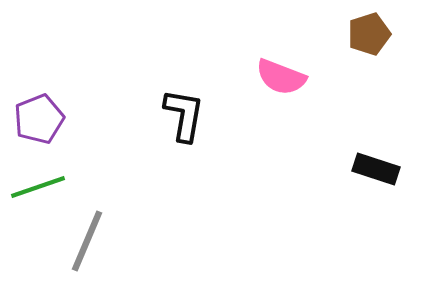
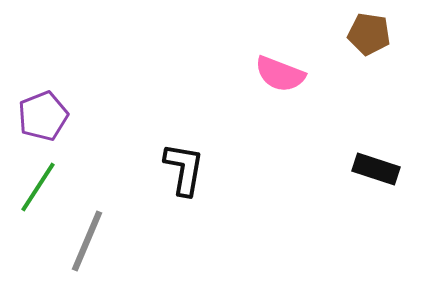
brown pentagon: rotated 27 degrees clockwise
pink semicircle: moved 1 px left, 3 px up
black L-shape: moved 54 px down
purple pentagon: moved 4 px right, 3 px up
green line: rotated 38 degrees counterclockwise
